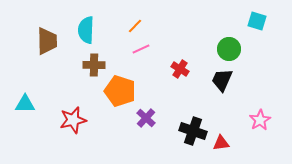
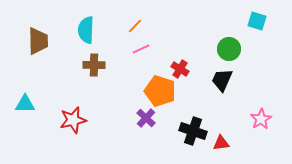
brown trapezoid: moved 9 px left
orange pentagon: moved 40 px right
pink star: moved 1 px right, 1 px up
